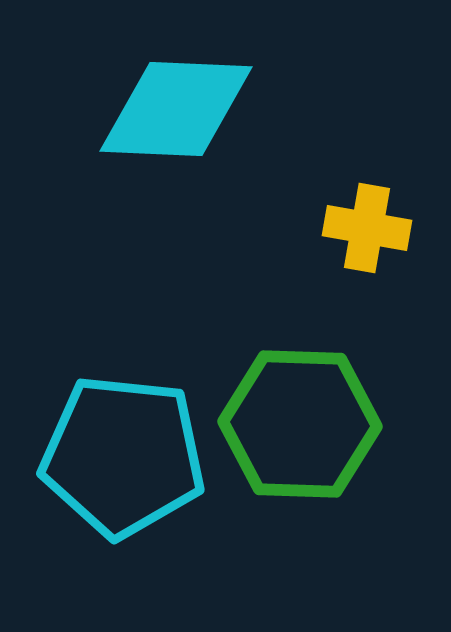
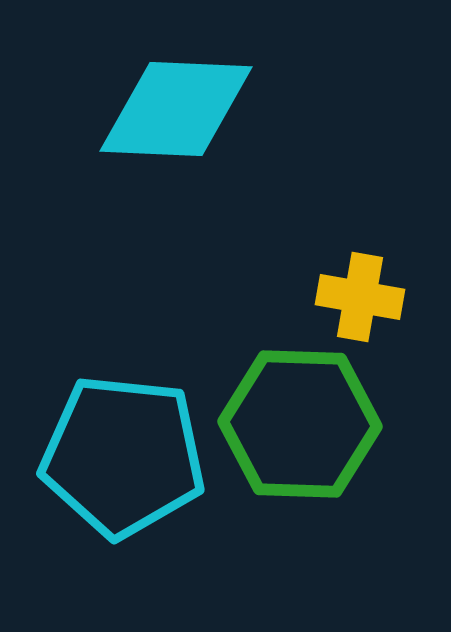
yellow cross: moved 7 px left, 69 px down
